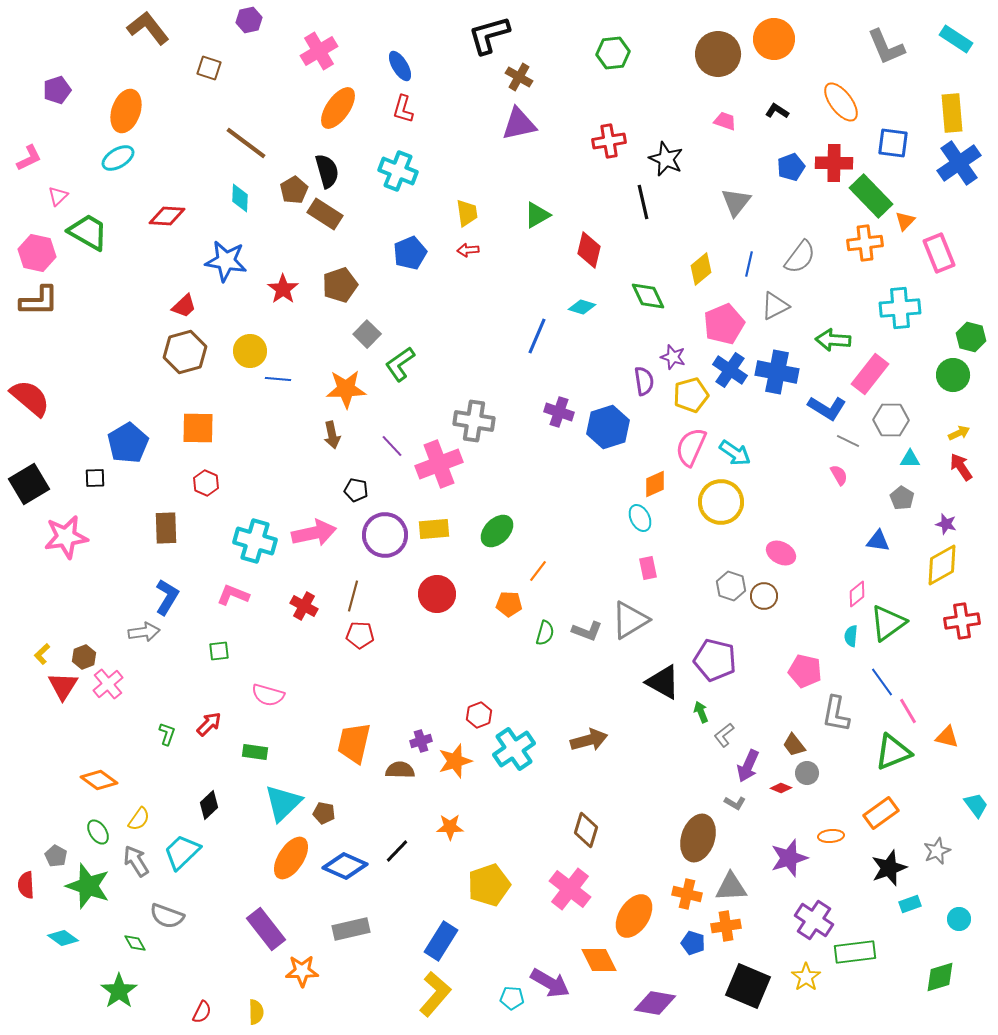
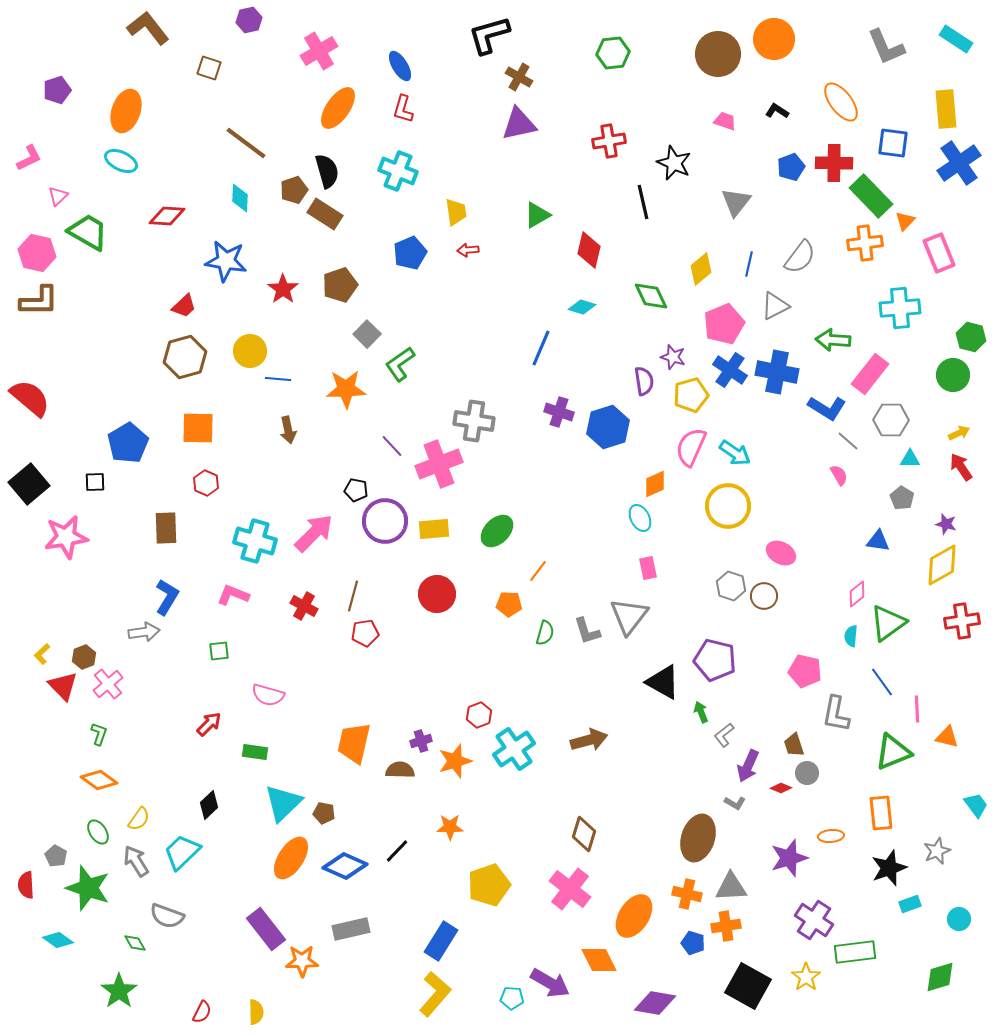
yellow rectangle at (952, 113): moved 6 px left, 4 px up
cyan ellipse at (118, 158): moved 3 px right, 3 px down; rotated 56 degrees clockwise
black star at (666, 159): moved 8 px right, 4 px down
brown pentagon at (294, 190): rotated 12 degrees clockwise
yellow trapezoid at (467, 213): moved 11 px left, 1 px up
green diamond at (648, 296): moved 3 px right
blue line at (537, 336): moved 4 px right, 12 px down
brown hexagon at (185, 352): moved 5 px down
brown arrow at (332, 435): moved 44 px left, 5 px up
gray line at (848, 441): rotated 15 degrees clockwise
black square at (95, 478): moved 4 px down
black square at (29, 484): rotated 9 degrees counterclockwise
yellow circle at (721, 502): moved 7 px right, 4 px down
pink arrow at (314, 533): rotated 33 degrees counterclockwise
purple circle at (385, 535): moved 14 px up
gray triangle at (630, 620): moved 1 px left, 4 px up; rotated 21 degrees counterclockwise
gray L-shape at (587, 631): rotated 52 degrees clockwise
red pentagon at (360, 635): moved 5 px right, 2 px up; rotated 12 degrees counterclockwise
red triangle at (63, 686): rotated 16 degrees counterclockwise
pink line at (908, 711): moved 9 px right, 2 px up; rotated 28 degrees clockwise
green L-shape at (167, 734): moved 68 px left
brown trapezoid at (794, 745): rotated 20 degrees clockwise
orange rectangle at (881, 813): rotated 60 degrees counterclockwise
brown diamond at (586, 830): moved 2 px left, 4 px down
green star at (88, 886): moved 2 px down
cyan diamond at (63, 938): moved 5 px left, 2 px down
orange star at (302, 971): moved 10 px up
black square at (748, 986): rotated 6 degrees clockwise
